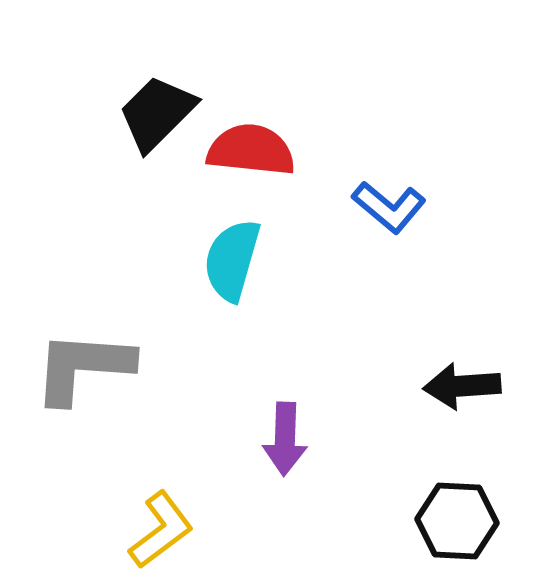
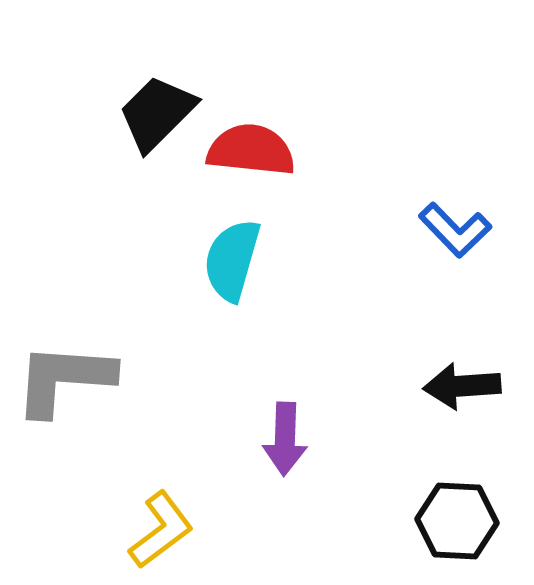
blue L-shape: moved 66 px right, 23 px down; rotated 6 degrees clockwise
gray L-shape: moved 19 px left, 12 px down
